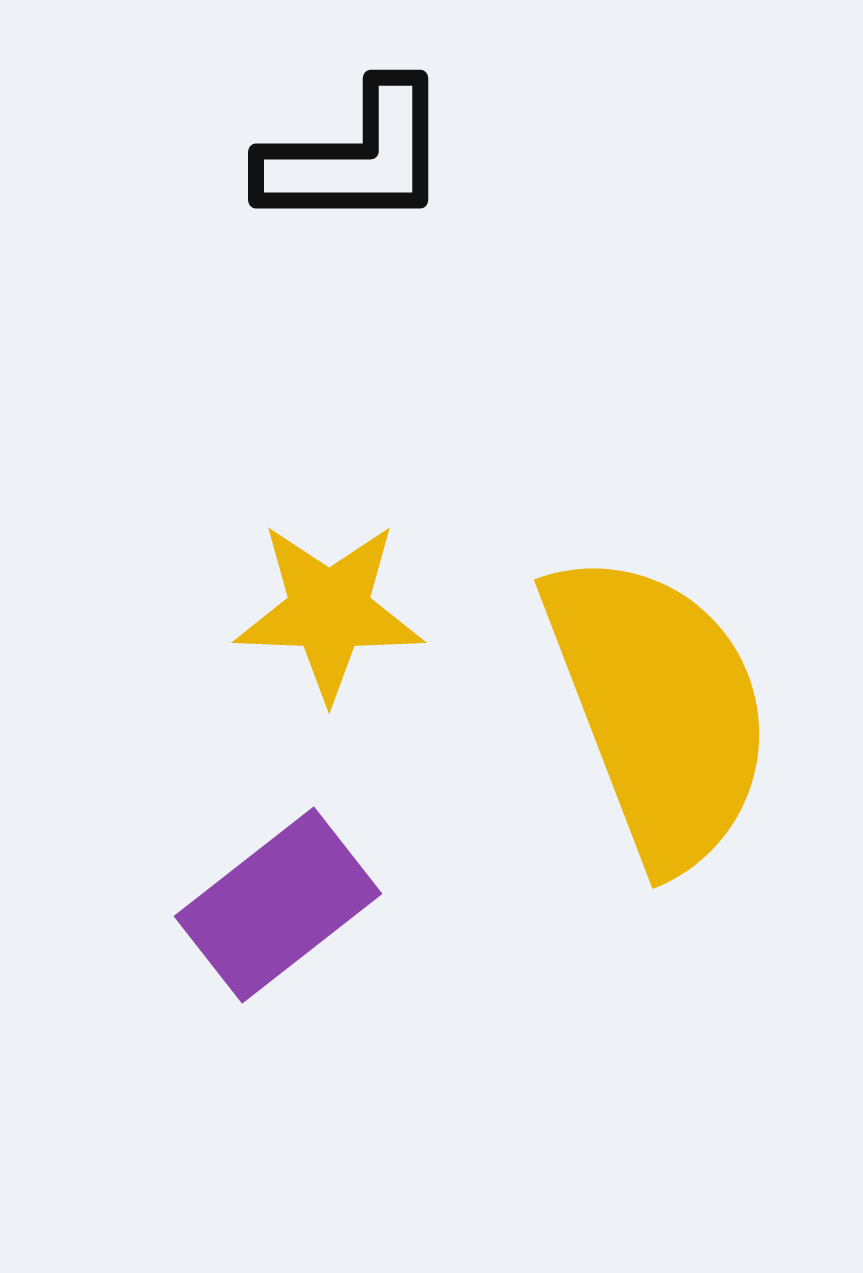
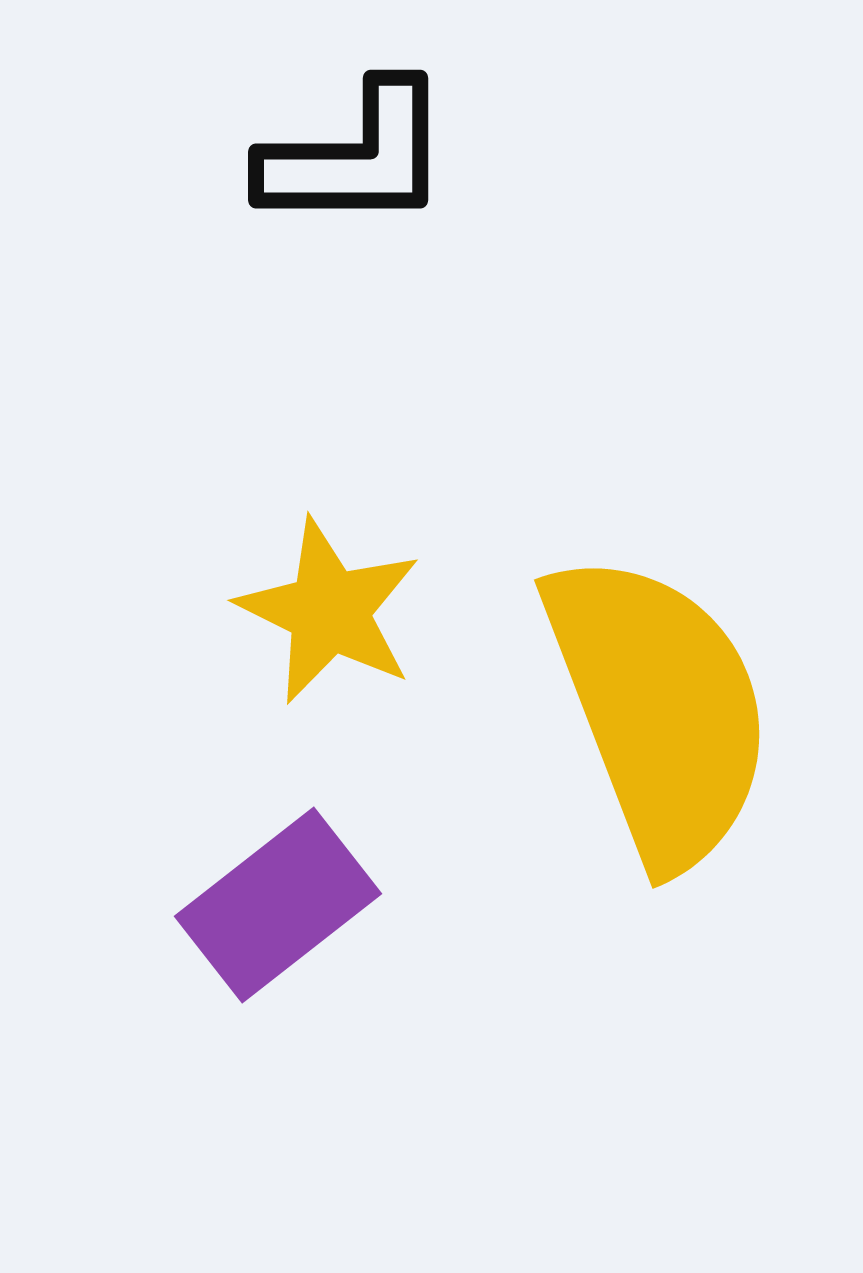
yellow star: rotated 24 degrees clockwise
